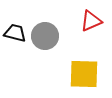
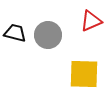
gray circle: moved 3 px right, 1 px up
